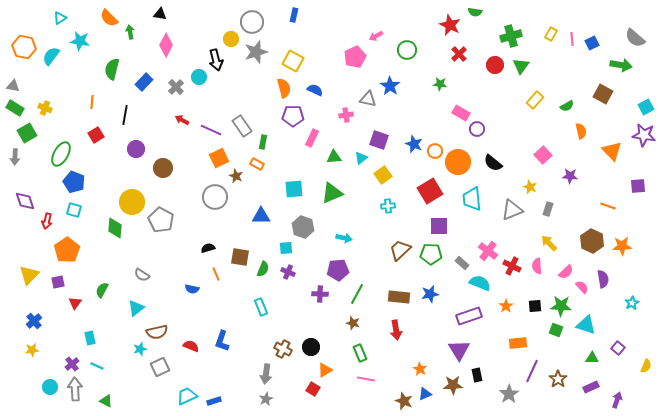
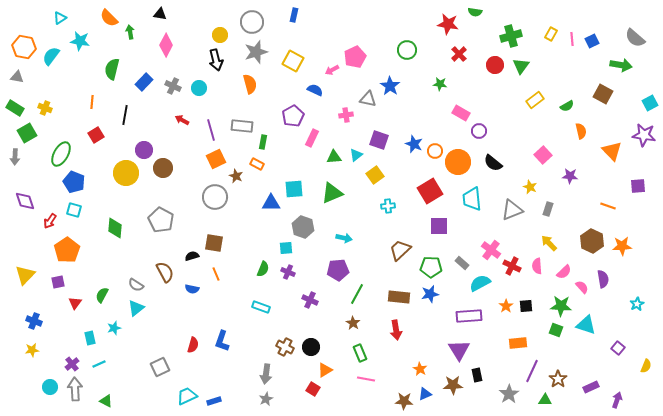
red star at (450, 25): moved 2 px left, 1 px up; rotated 15 degrees counterclockwise
pink arrow at (376, 36): moved 44 px left, 34 px down
yellow circle at (231, 39): moved 11 px left, 4 px up
blue square at (592, 43): moved 2 px up
cyan circle at (199, 77): moved 11 px down
gray triangle at (13, 86): moved 4 px right, 9 px up
gray cross at (176, 87): moved 3 px left, 1 px up; rotated 21 degrees counterclockwise
orange semicircle at (284, 88): moved 34 px left, 4 px up
yellow rectangle at (535, 100): rotated 12 degrees clockwise
cyan square at (646, 107): moved 4 px right, 4 px up
purple pentagon at (293, 116): rotated 30 degrees counterclockwise
gray rectangle at (242, 126): rotated 50 degrees counterclockwise
purple circle at (477, 129): moved 2 px right, 2 px down
purple line at (211, 130): rotated 50 degrees clockwise
purple circle at (136, 149): moved 8 px right, 1 px down
orange square at (219, 158): moved 3 px left, 1 px down
cyan triangle at (361, 158): moved 5 px left, 3 px up
yellow square at (383, 175): moved 8 px left
yellow circle at (132, 202): moved 6 px left, 29 px up
blue triangle at (261, 216): moved 10 px right, 13 px up
red arrow at (47, 221): moved 3 px right; rotated 21 degrees clockwise
black semicircle at (208, 248): moved 16 px left, 8 px down
pink cross at (488, 251): moved 3 px right, 1 px up
green pentagon at (431, 254): moved 13 px down
brown square at (240, 257): moved 26 px left, 14 px up
pink semicircle at (566, 272): moved 2 px left
yellow triangle at (29, 275): moved 4 px left
gray semicircle at (142, 275): moved 6 px left, 10 px down
cyan semicircle at (480, 283): rotated 50 degrees counterclockwise
green semicircle at (102, 290): moved 5 px down
purple cross at (320, 294): moved 10 px left, 6 px down; rotated 21 degrees clockwise
cyan star at (632, 303): moved 5 px right, 1 px down
black square at (535, 306): moved 9 px left
cyan rectangle at (261, 307): rotated 48 degrees counterclockwise
purple rectangle at (469, 316): rotated 15 degrees clockwise
blue cross at (34, 321): rotated 28 degrees counterclockwise
brown star at (353, 323): rotated 16 degrees clockwise
brown semicircle at (157, 332): moved 8 px right, 60 px up; rotated 105 degrees counterclockwise
red semicircle at (191, 346): moved 2 px right, 1 px up; rotated 84 degrees clockwise
cyan star at (140, 349): moved 26 px left, 21 px up
brown cross at (283, 349): moved 2 px right, 2 px up
green triangle at (592, 358): moved 47 px left, 42 px down
cyan line at (97, 366): moved 2 px right, 2 px up; rotated 48 degrees counterclockwise
brown star at (404, 401): rotated 18 degrees counterclockwise
